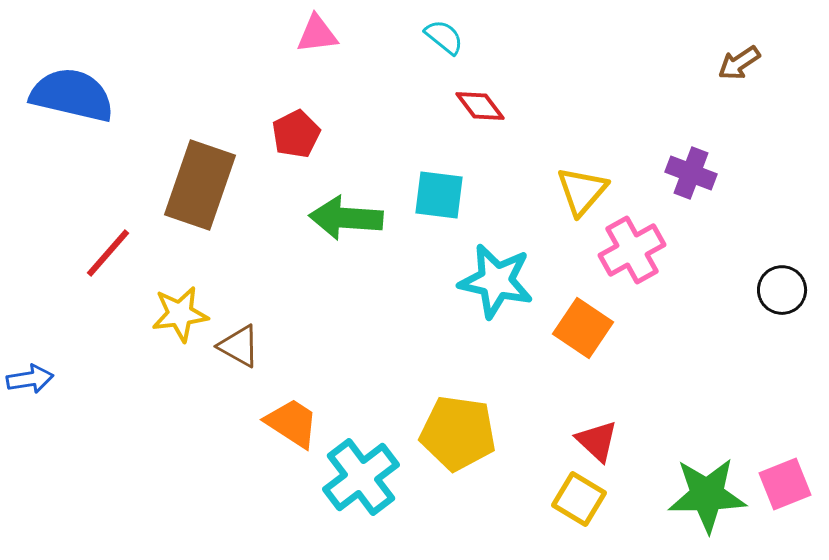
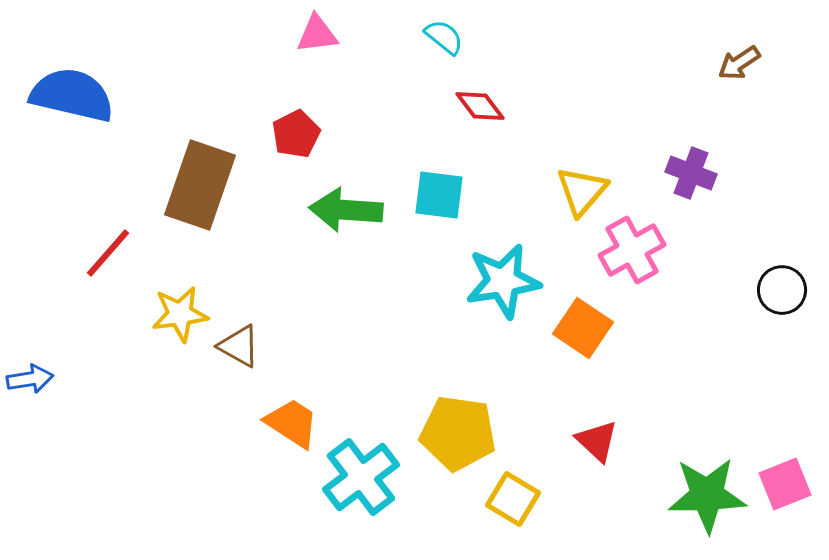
green arrow: moved 8 px up
cyan star: moved 7 px right; rotated 22 degrees counterclockwise
yellow square: moved 66 px left
